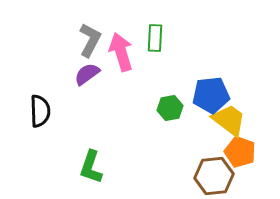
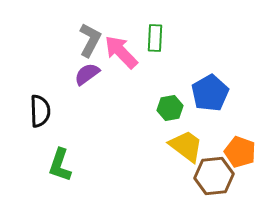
pink arrow: rotated 27 degrees counterclockwise
blue pentagon: moved 1 px left, 2 px up; rotated 24 degrees counterclockwise
yellow trapezoid: moved 43 px left, 26 px down
green L-shape: moved 31 px left, 2 px up
